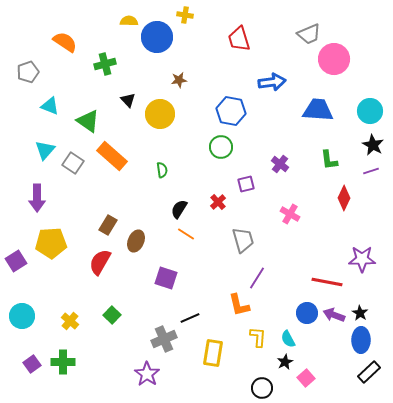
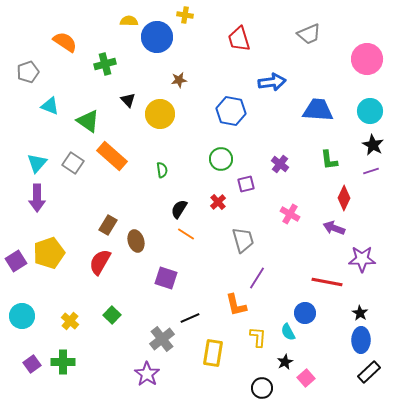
pink circle at (334, 59): moved 33 px right
green circle at (221, 147): moved 12 px down
cyan triangle at (45, 150): moved 8 px left, 13 px down
brown ellipse at (136, 241): rotated 40 degrees counterclockwise
yellow pentagon at (51, 243): moved 2 px left, 10 px down; rotated 16 degrees counterclockwise
orange L-shape at (239, 305): moved 3 px left
blue circle at (307, 313): moved 2 px left
purple arrow at (334, 315): moved 87 px up
gray cross at (164, 339): moved 2 px left; rotated 15 degrees counterclockwise
cyan semicircle at (288, 339): moved 7 px up
